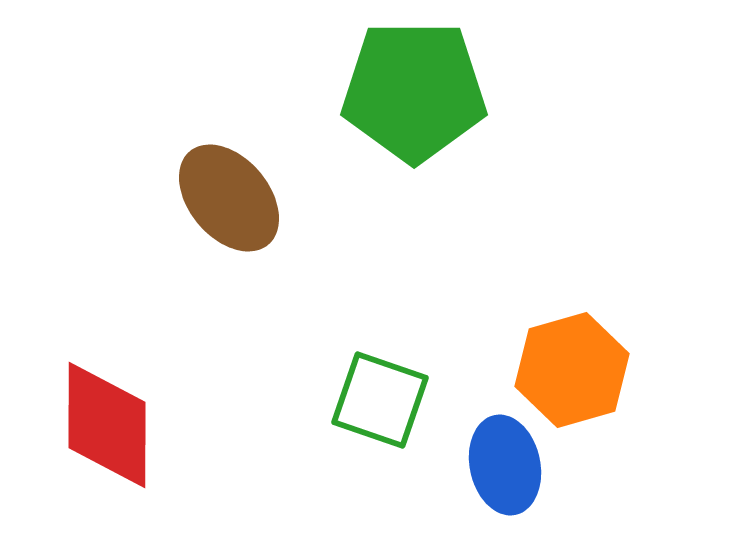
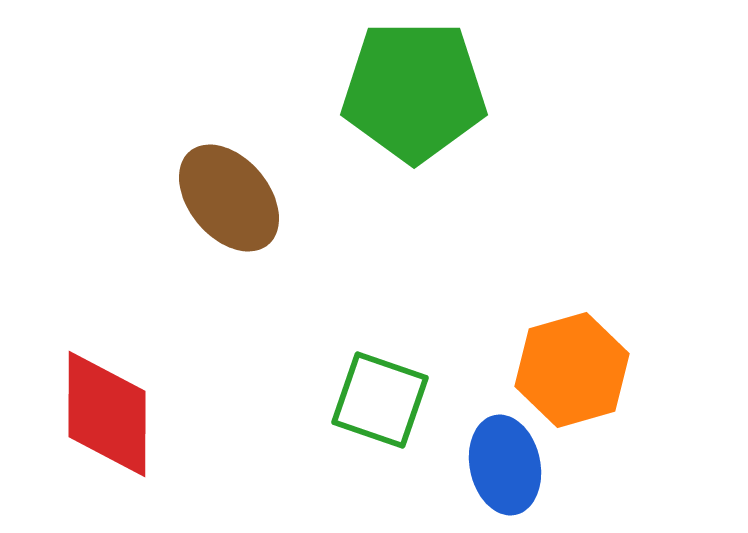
red diamond: moved 11 px up
